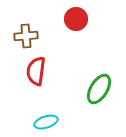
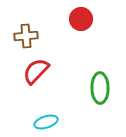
red circle: moved 5 px right
red semicircle: rotated 36 degrees clockwise
green ellipse: moved 1 px right, 1 px up; rotated 32 degrees counterclockwise
